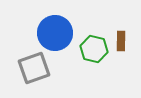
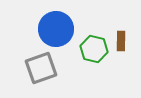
blue circle: moved 1 px right, 4 px up
gray square: moved 7 px right
